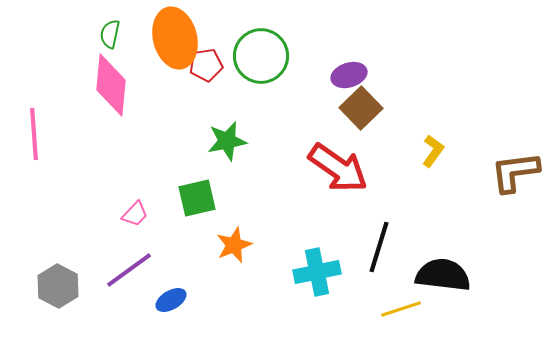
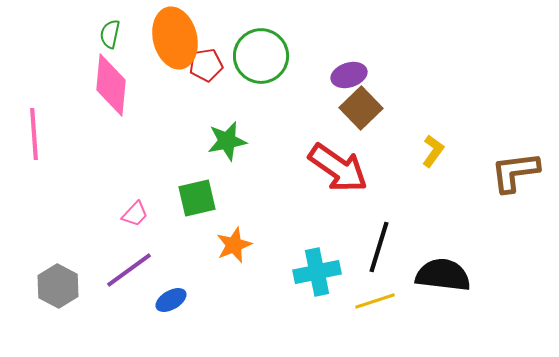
yellow line: moved 26 px left, 8 px up
